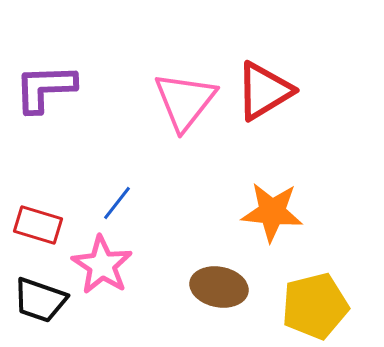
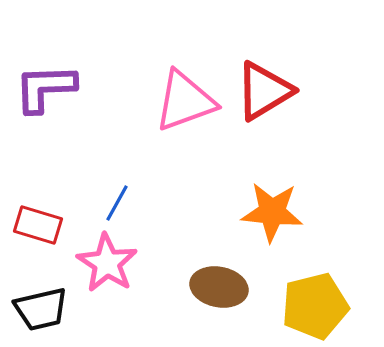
pink triangle: rotated 32 degrees clockwise
blue line: rotated 9 degrees counterclockwise
pink star: moved 5 px right, 2 px up
black trapezoid: moved 1 px right, 9 px down; rotated 32 degrees counterclockwise
